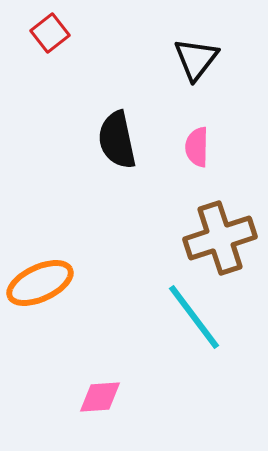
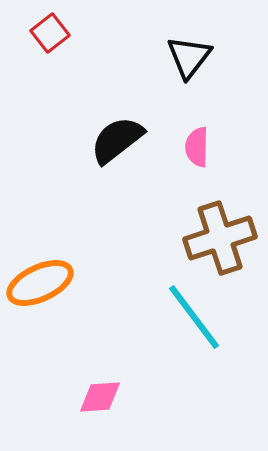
black triangle: moved 7 px left, 2 px up
black semicircle: rotated 64 degrees clockwise
